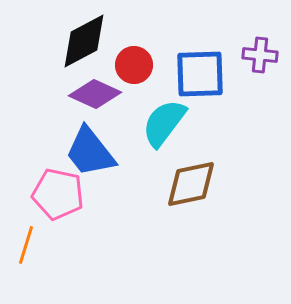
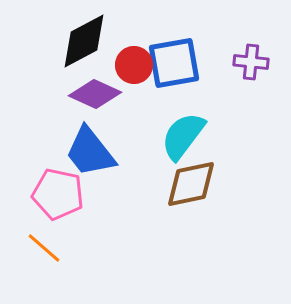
purple cross: moved 9 px left, 7 px down
blue square: moved 26 px left, 11 px up; rotated 8 degrees counterclockwise
cyan semicircle: moved 19 px right, 13 px down
orange line: moved 18 px right, 3 px down; rotated 66 degrees counterclockwise
